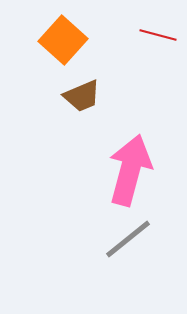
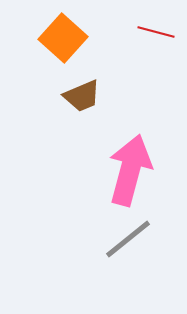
red line: moved 2 px left, 3 px up
orange square: moved 2 px up
